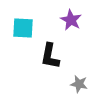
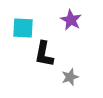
black L-shape: moved 6 px left, 2 px up
gray star: moved 9 px left, 7 px up; rotated 30 degrees counterclockwise
